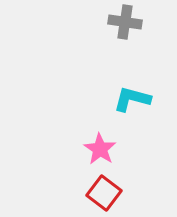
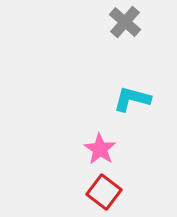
gray cross: rotated 32 degrees clockwise
red square: moved 1 px up
